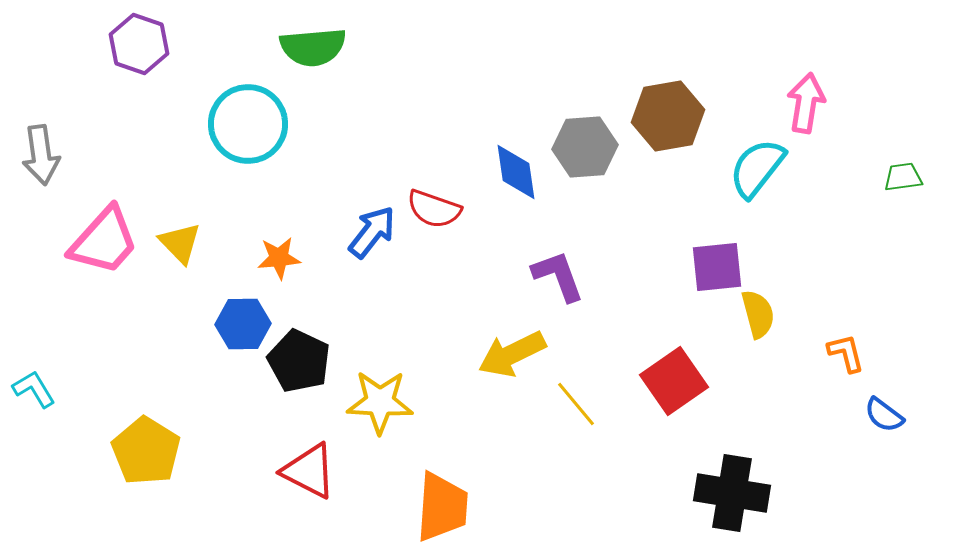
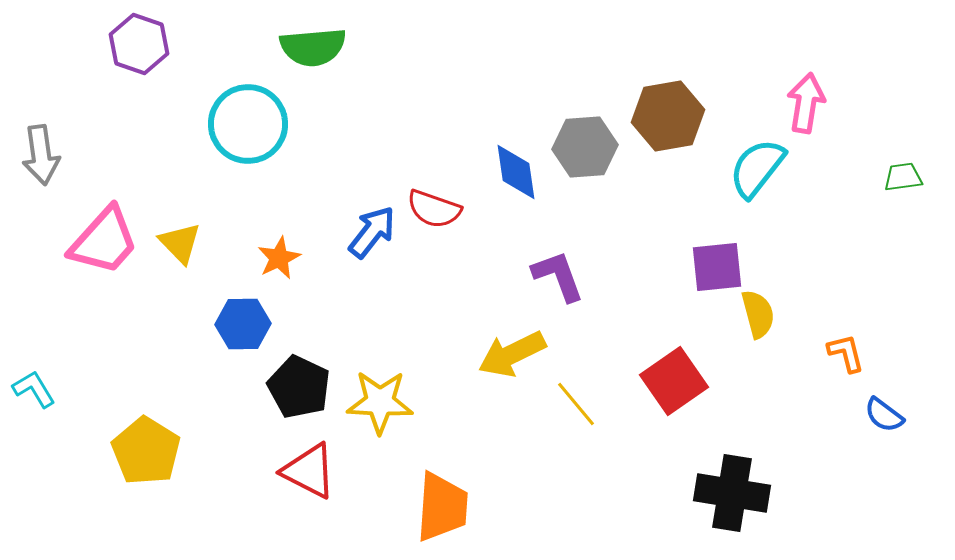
orange star: rotated 21 degrees counterclockwise
black pentagon: moved 26 px down
